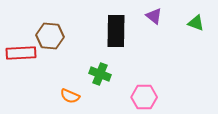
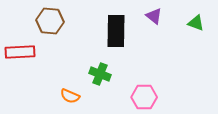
brown hexagon: moved 15 px up
red rectangle: moved 1 px left, 1 px up
